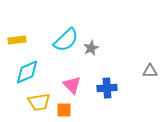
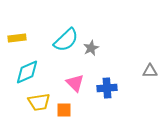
yellow rectangle: moved 2 px up
pink triangle: moved 3 px right, 2 px up
